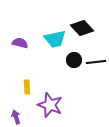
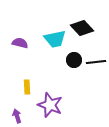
purple arrow: moved 1 px right, 1 px up
